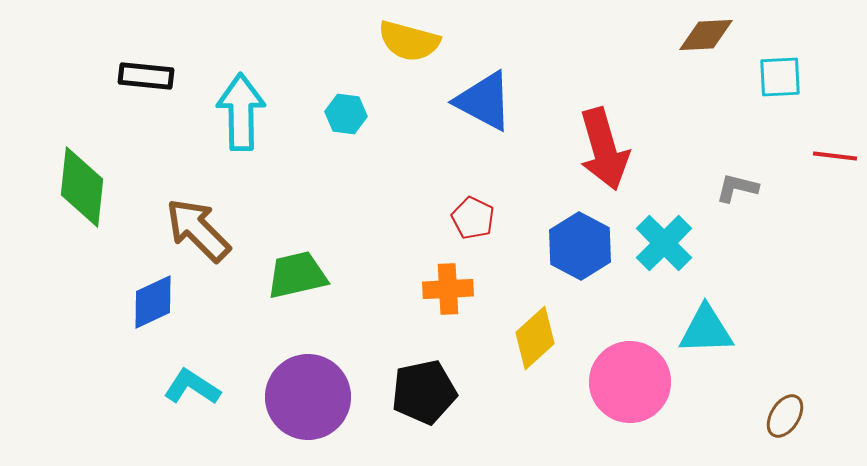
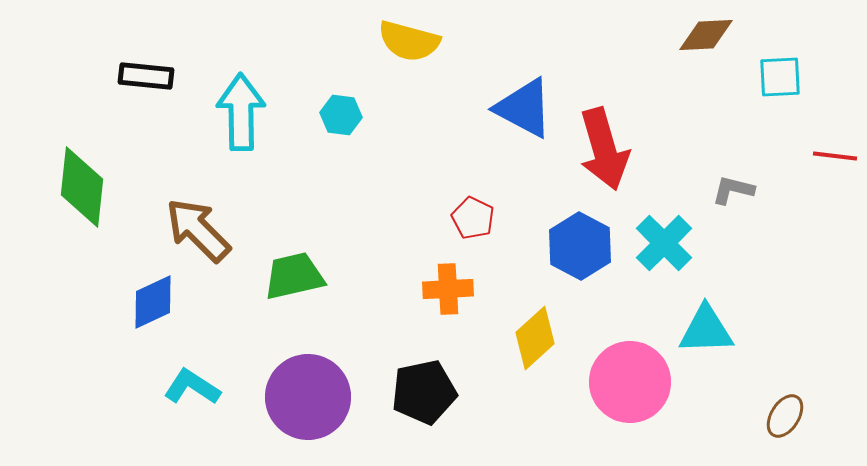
blue triangle: moved 40 px right, 7 px down
cyan hexagon: moved 5 px left, 1 px down
gray L-shape: moved 4 px left, 2 px down
green trapezoid: moved 3 px left, 1 px down
